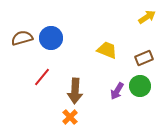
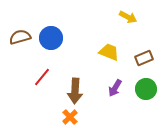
yellow arrow: moved 19 px left; rotated 60 degrees clockwise
brown semicircle: moved 2 px left, 1 px up
yellow trapezoid: moved 2 px right, 2 px down
green circle: moved 6 px right, 3 px down
purple arrow: moved 2 px left, 3 px up
